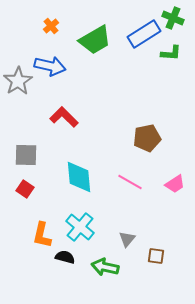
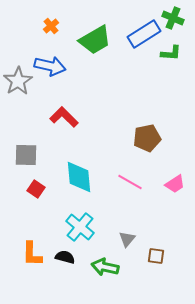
red square: moved 11 px right
orange L-shape: moved 10 px left, 19 px down; rotated 12 degrees counterclockwise
